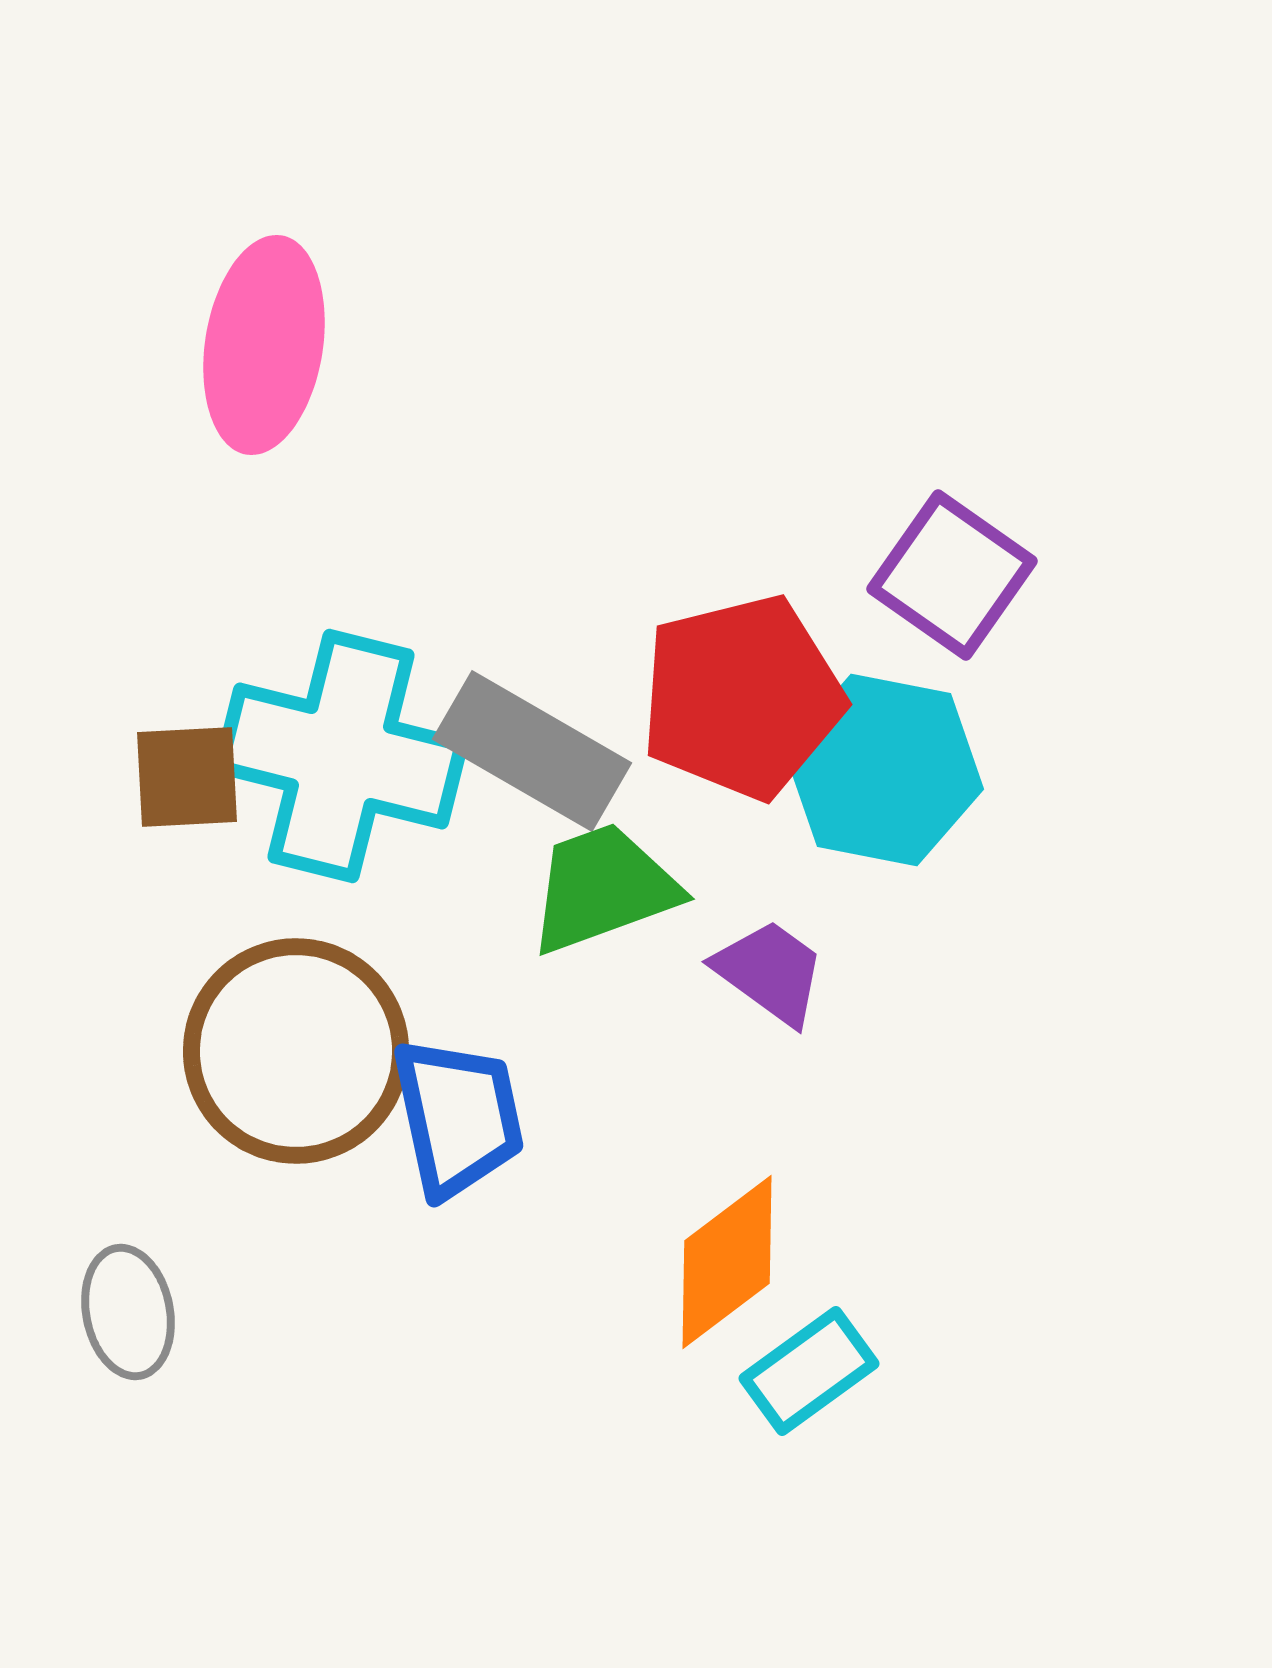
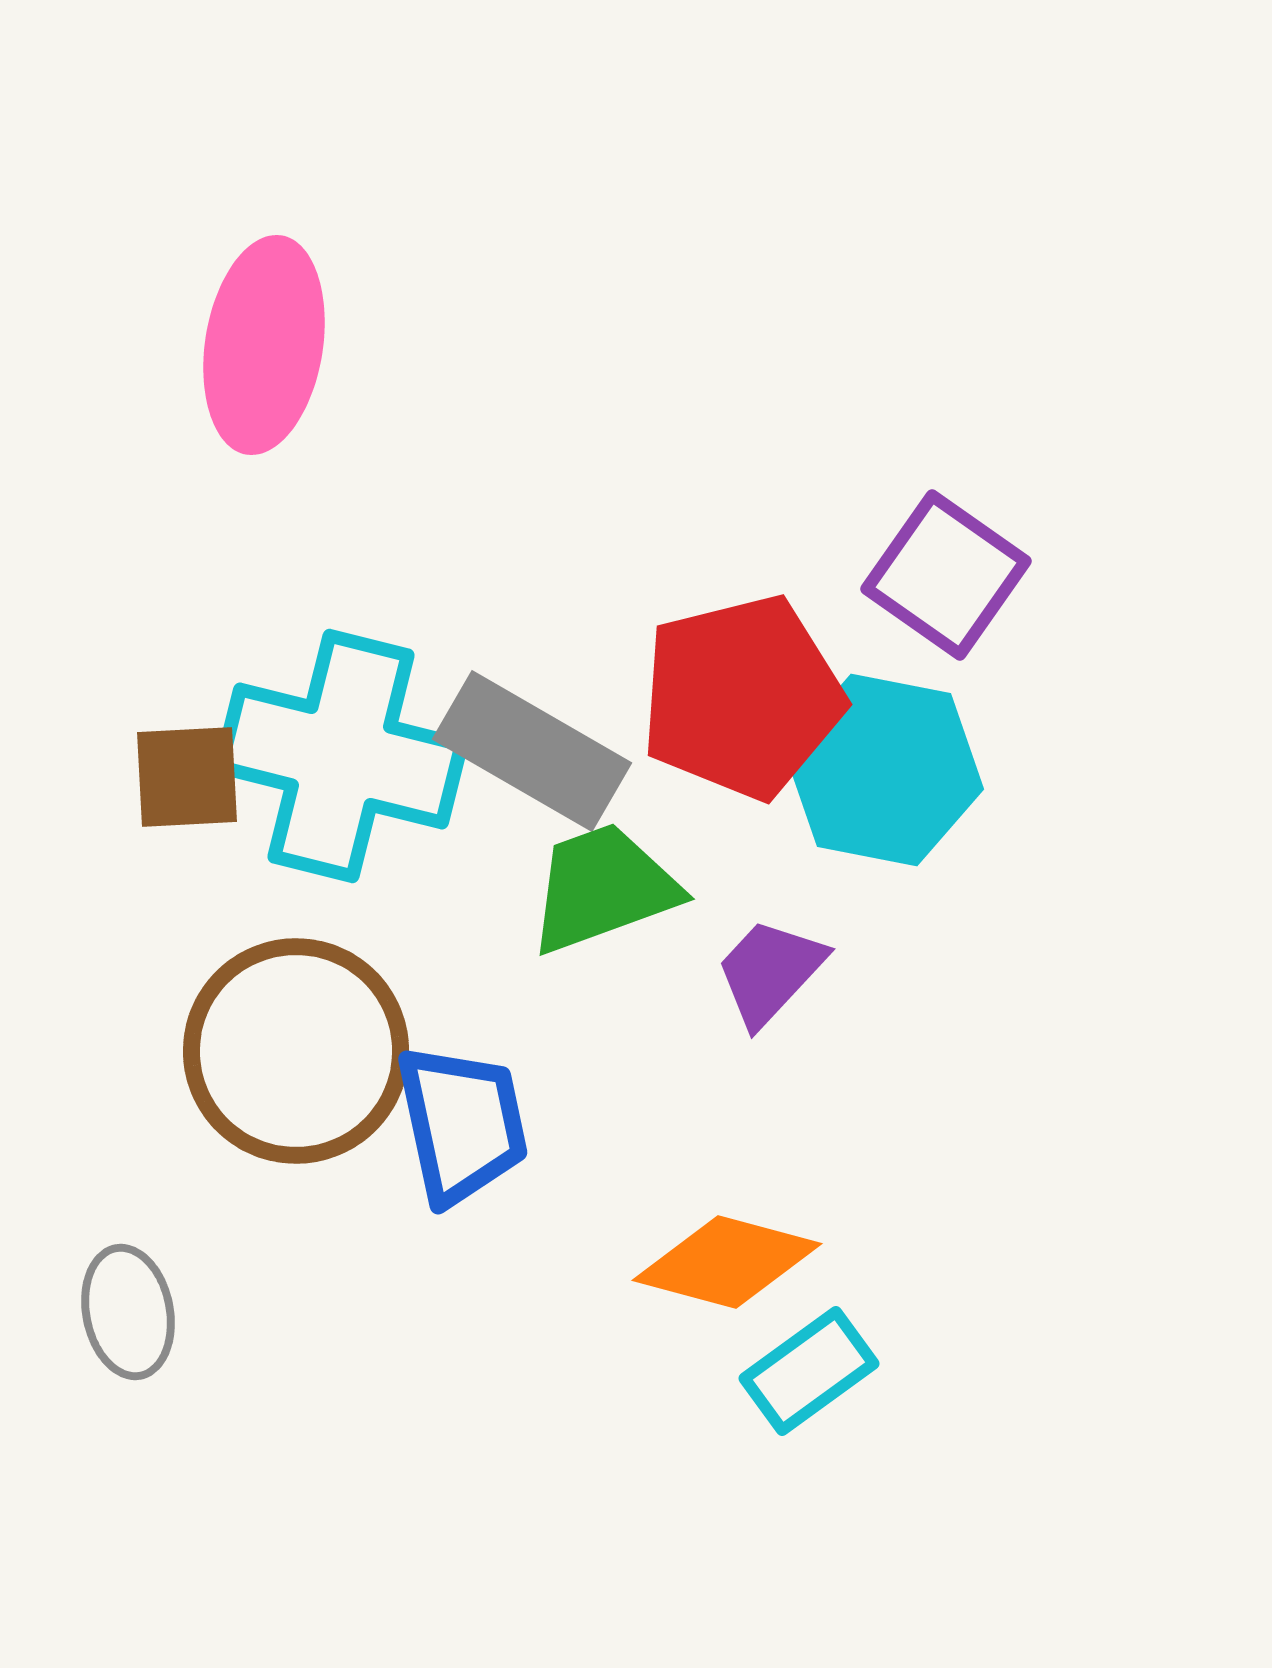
purple square: moved 6 px left
purple trapezoid: rotated 83 degrees counterclockwise
blue trapezoid: moved 4 px right, 7 px down
orange diamond: rotated 52 degrees clockwise
